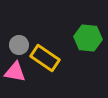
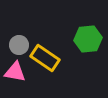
green hexagon: moved 1 px down; rotated 12 degrees counterclockwise
